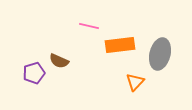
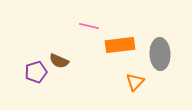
gray ellipse: rotated 16 degrees counterclockwise
purple pentagon: moved 2 px right, 1 px up
